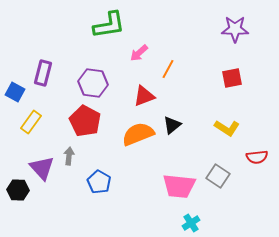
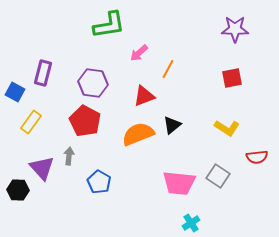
pink trapezoid: moved 3 px up
